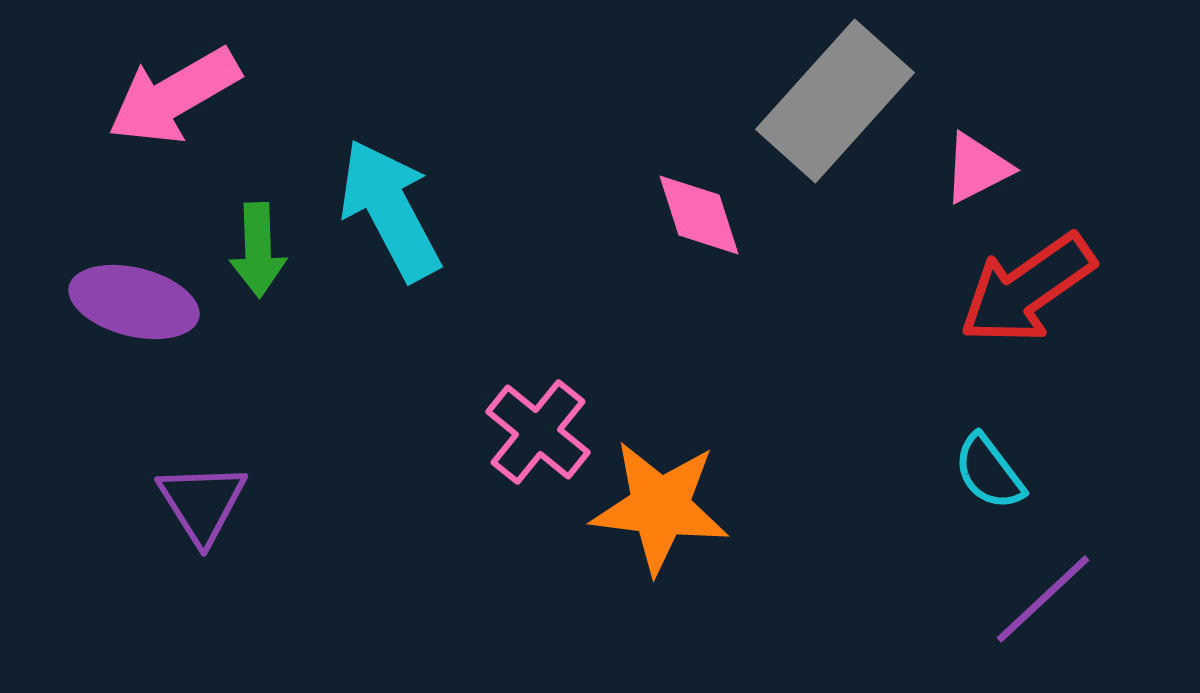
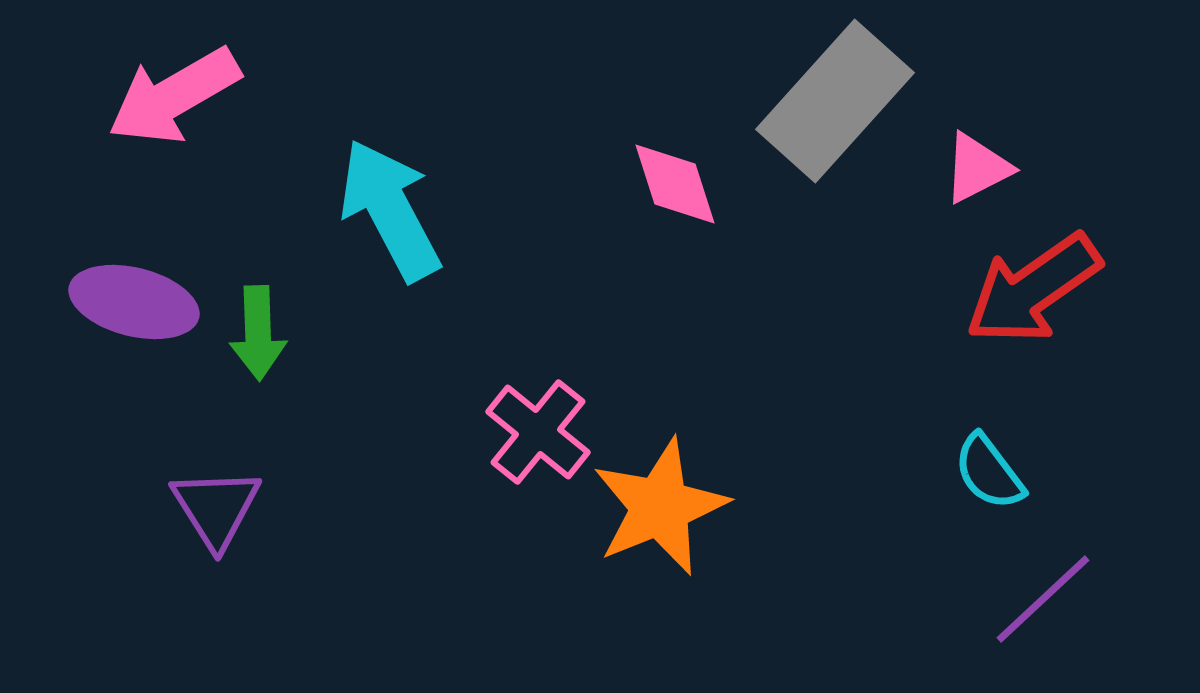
pink diamond: moved 24 px left, 31 px up
green arrow: moved 83 px down
red arrow: moved 6 px right
purple triangle: moved 14 px right, 5 px down
orange star: rotated 29 degrees counterclockwise
